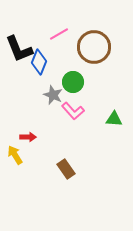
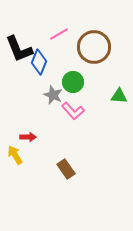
green triangle: moved 5 px right, 23 px up
